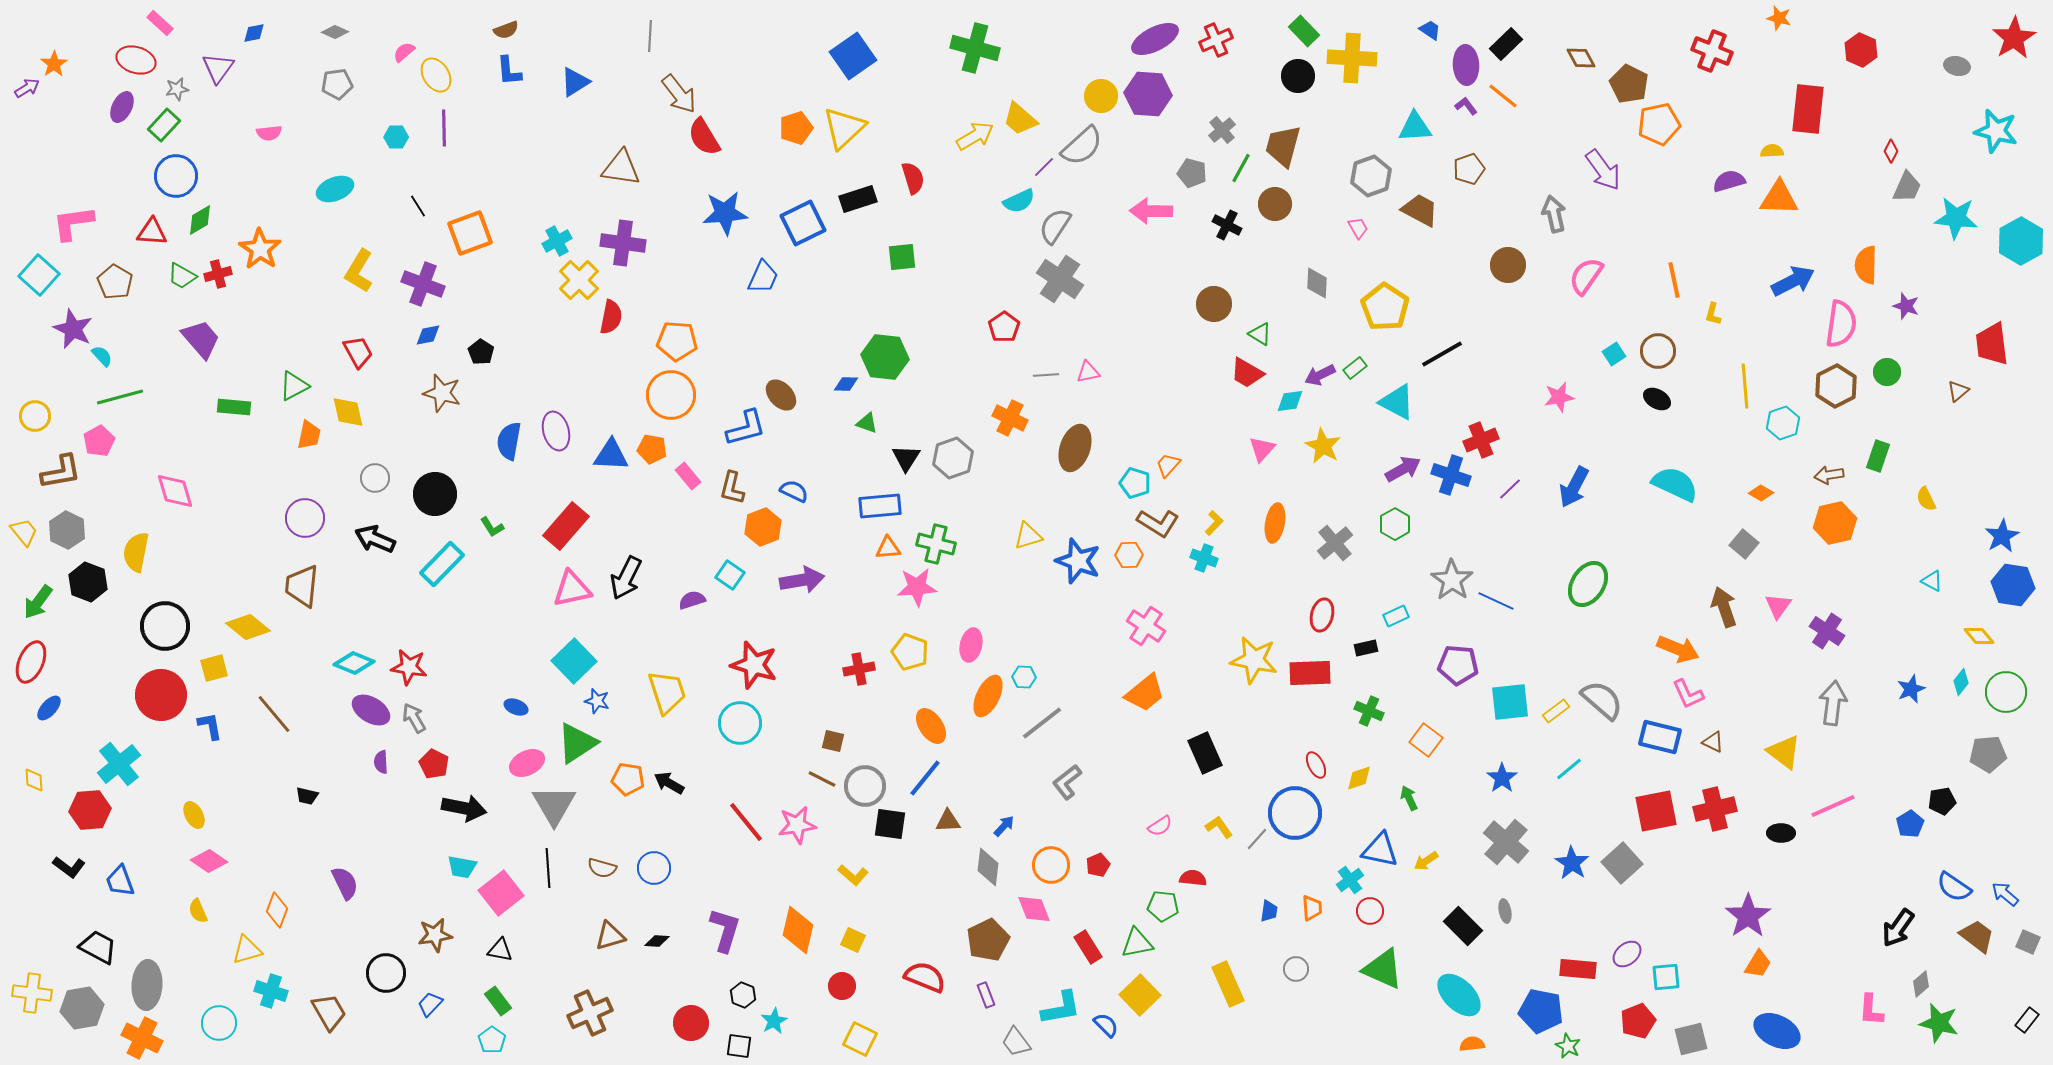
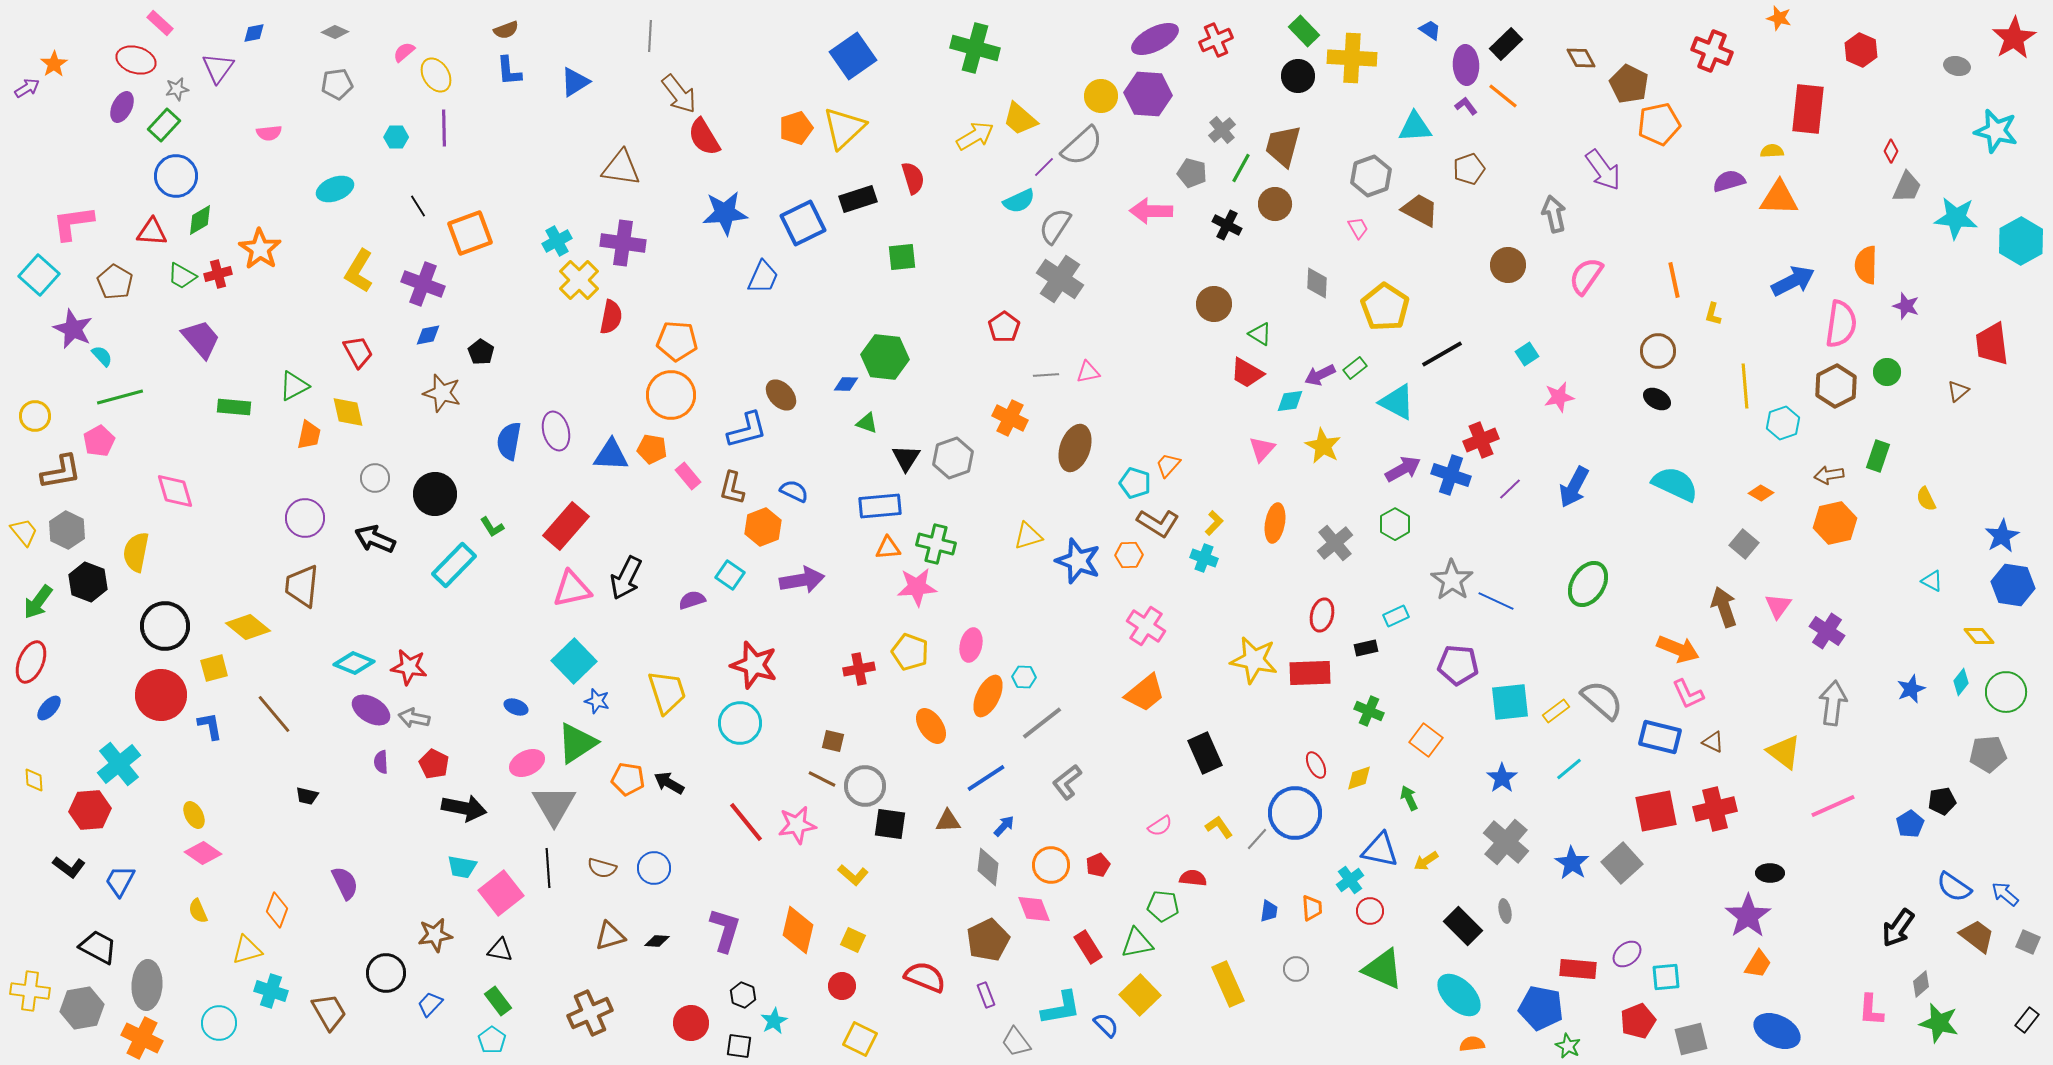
cyan square at (1614, 354): moved 87 px left
blue L-shape at (746, 428): moved 1 px right, 2 px down
cyan rectangle at (442, 564): moved 12 px right, 1 px down
gray arrow at (414, 718): rotated 48 degrees counterclockwise
blue line at (925, 778): moved 61 px right; rotated 18 degrees clockwise
black ellipse at (1781, 833): moved 11 px left, 40 px down
pink diamond at (209, 861): moved 6 px left, 8 px up
blue trapezoid at (120, 881): rotated 48 degrees clockwise
yellow cross at (32, 993): moved 2 px left, 2 px up
blue pentagon at (1541, 1011): moved 3 px up
